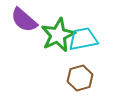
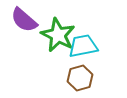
green star: rotated 20 degrees counterclockwise
cyan trapezoid: moved 7 px down
